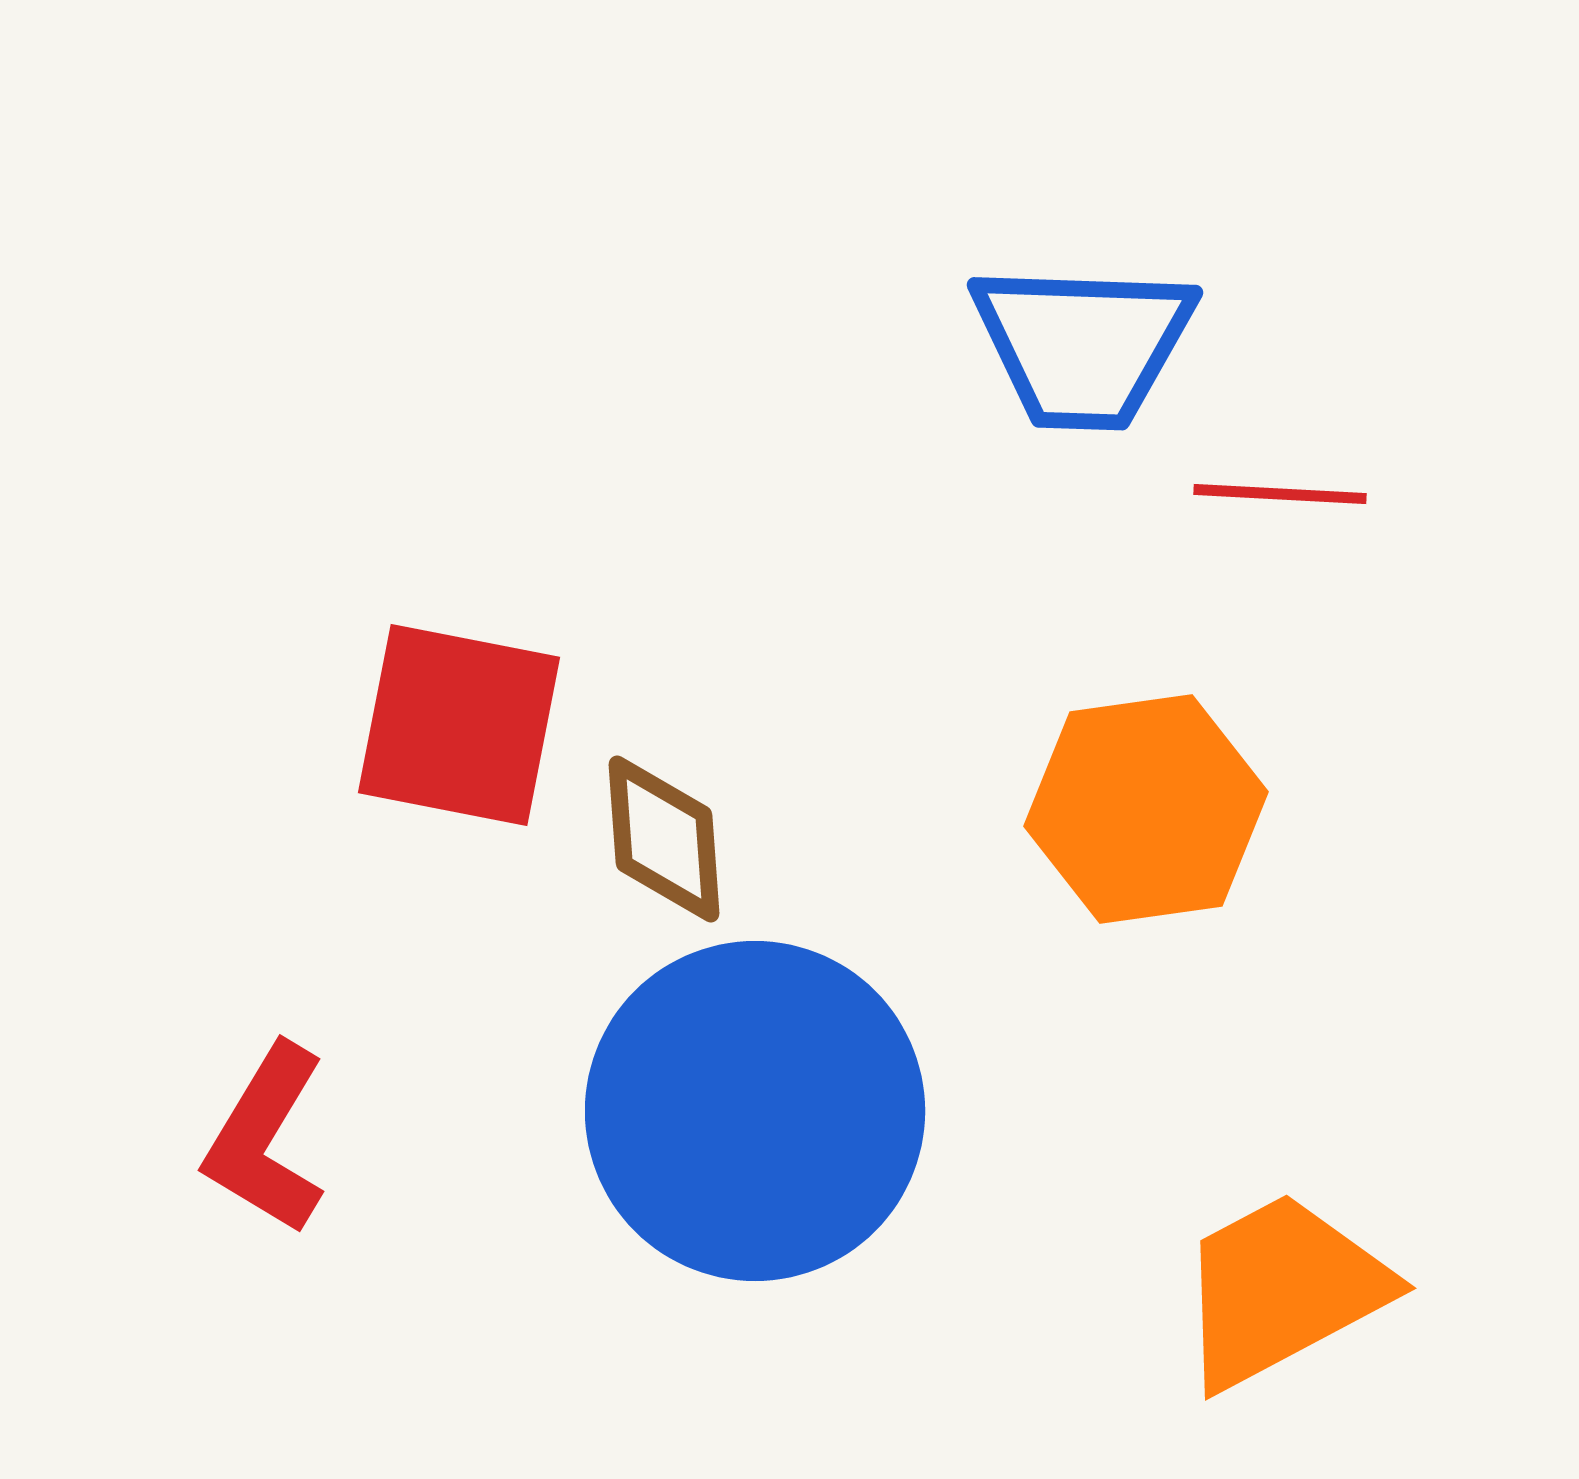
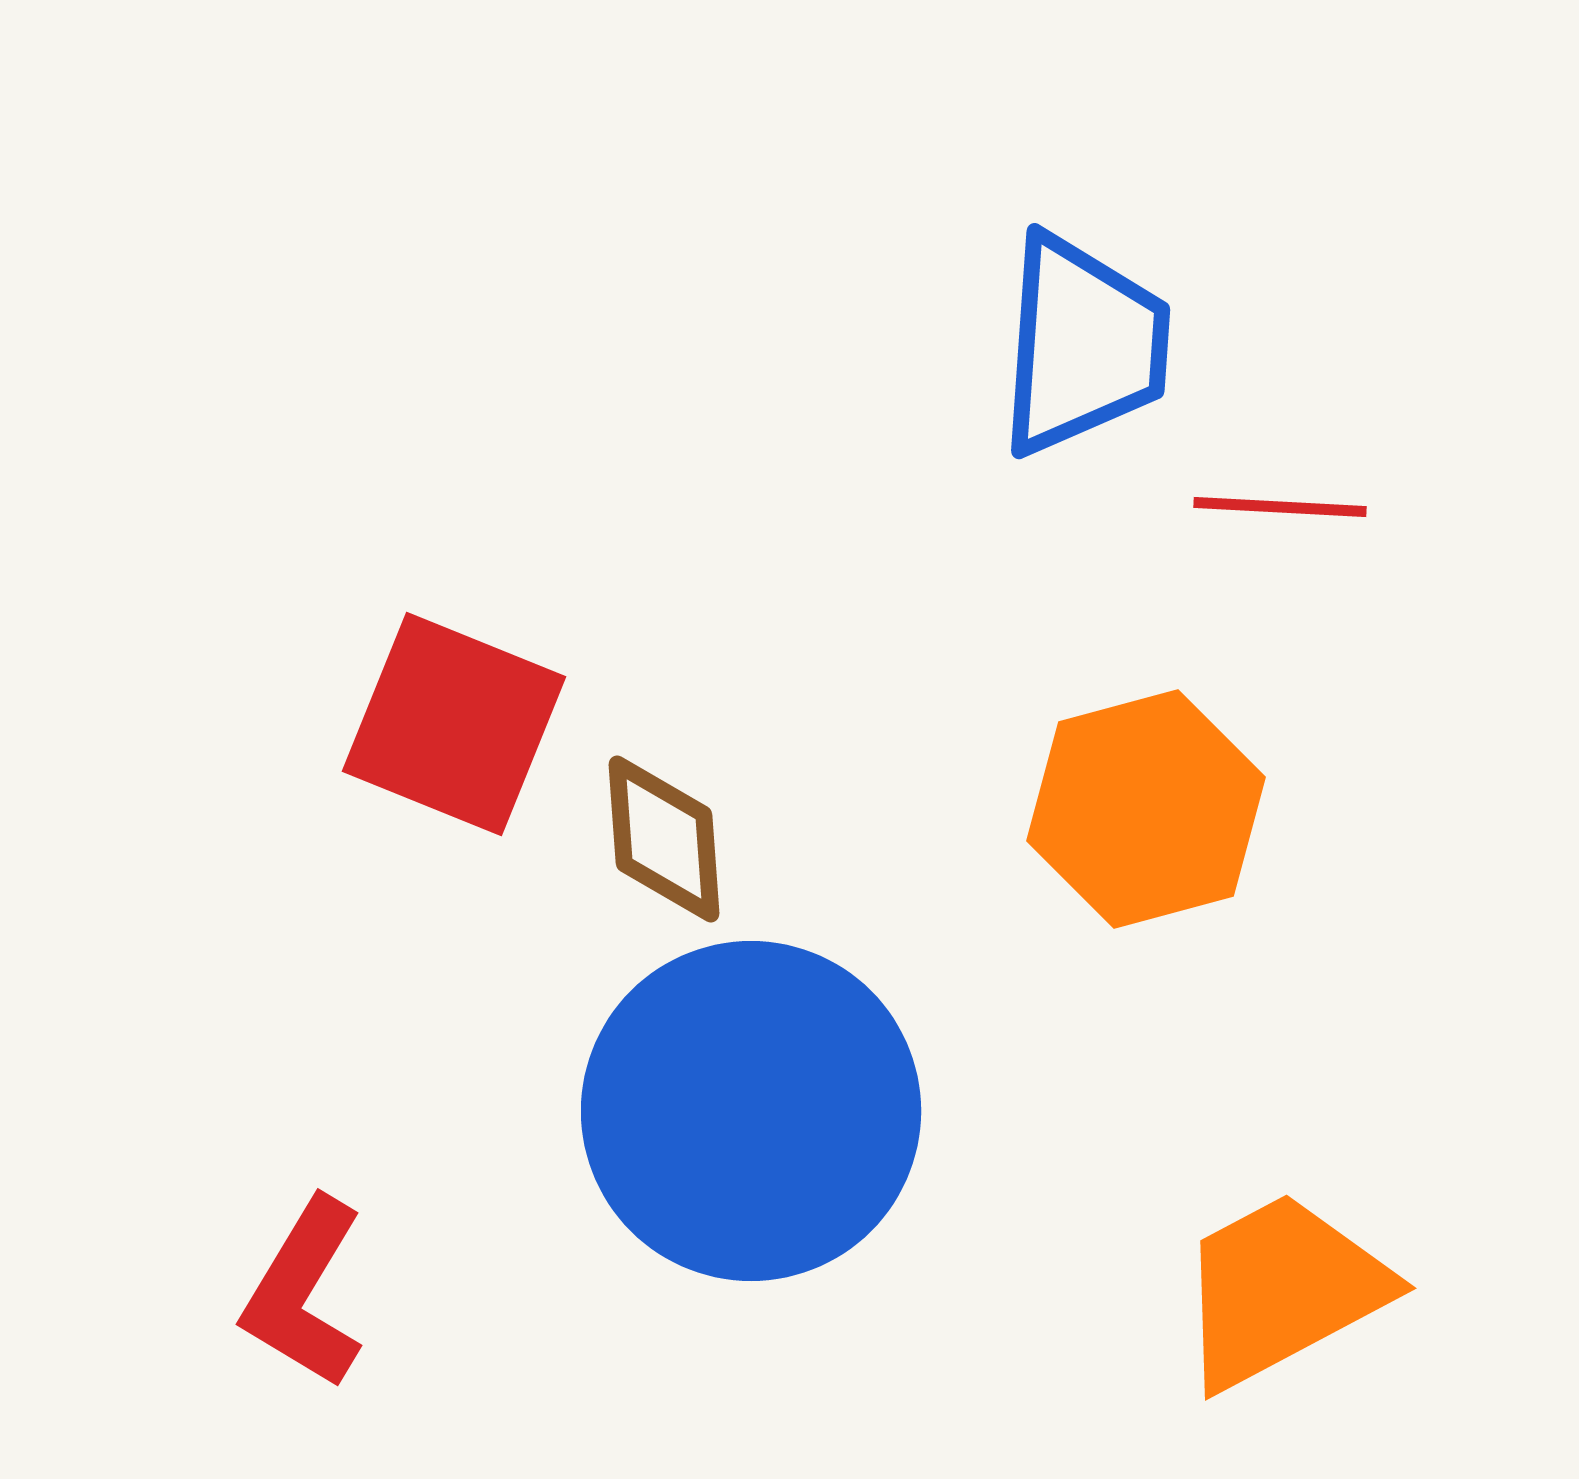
blue trapezoid: rotated 88 degrees counterclockwise
red line: moved 13 px down
red square: moved 5 px left, 1 px up; rotated 11 degrees clockwise
orange hexagon: rotated 7 degrees counterclockwise
blue circle: moved 4 px left
red L-shape: moved 38 px right, 154 px down
